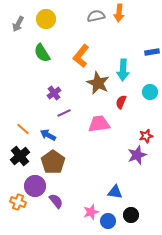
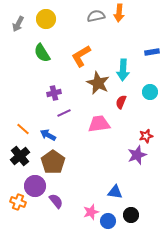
orange L-shape: rotated 20 degrees clockwise
purple cross: rotated 24 degrees clockwise
